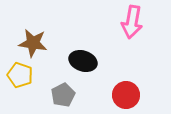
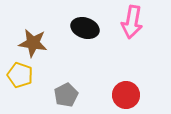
black ellipse: moved 2 px right, 33 px up
gray pentagon: moved 3 px right
